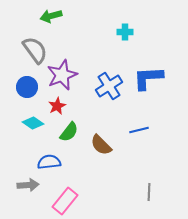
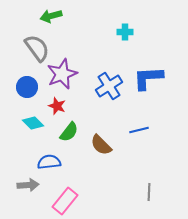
gray semicircle: moved 2 px right, 2 px up
purple star: moved 1 px up
red star: rotated 24 degrees counterclockwise
cyan diamond: rotated 10 degrees clockwise
